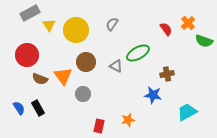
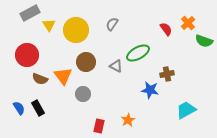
blue star: moved 3 px left, 5 px up
cyan trapezoid: moved 1 px left, 2 px up
orange star: rotated 16 degrees counterclockwise
